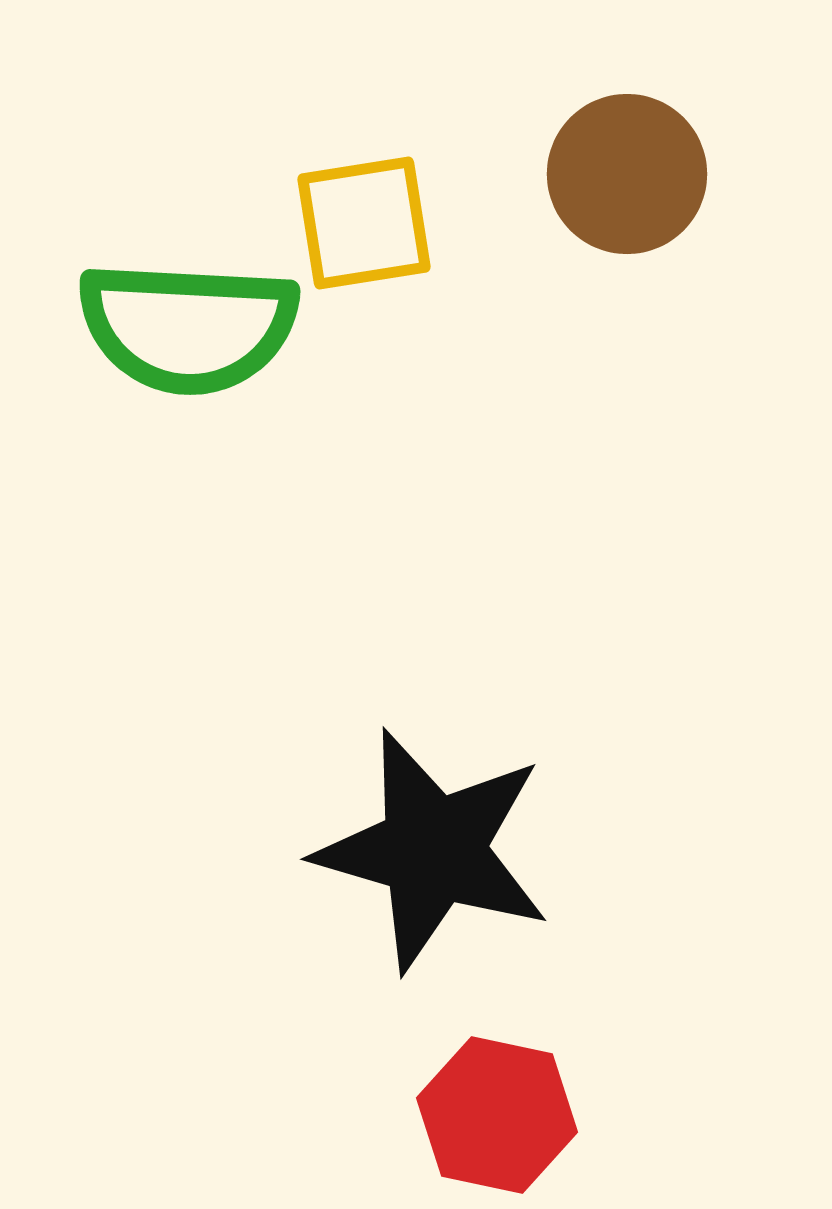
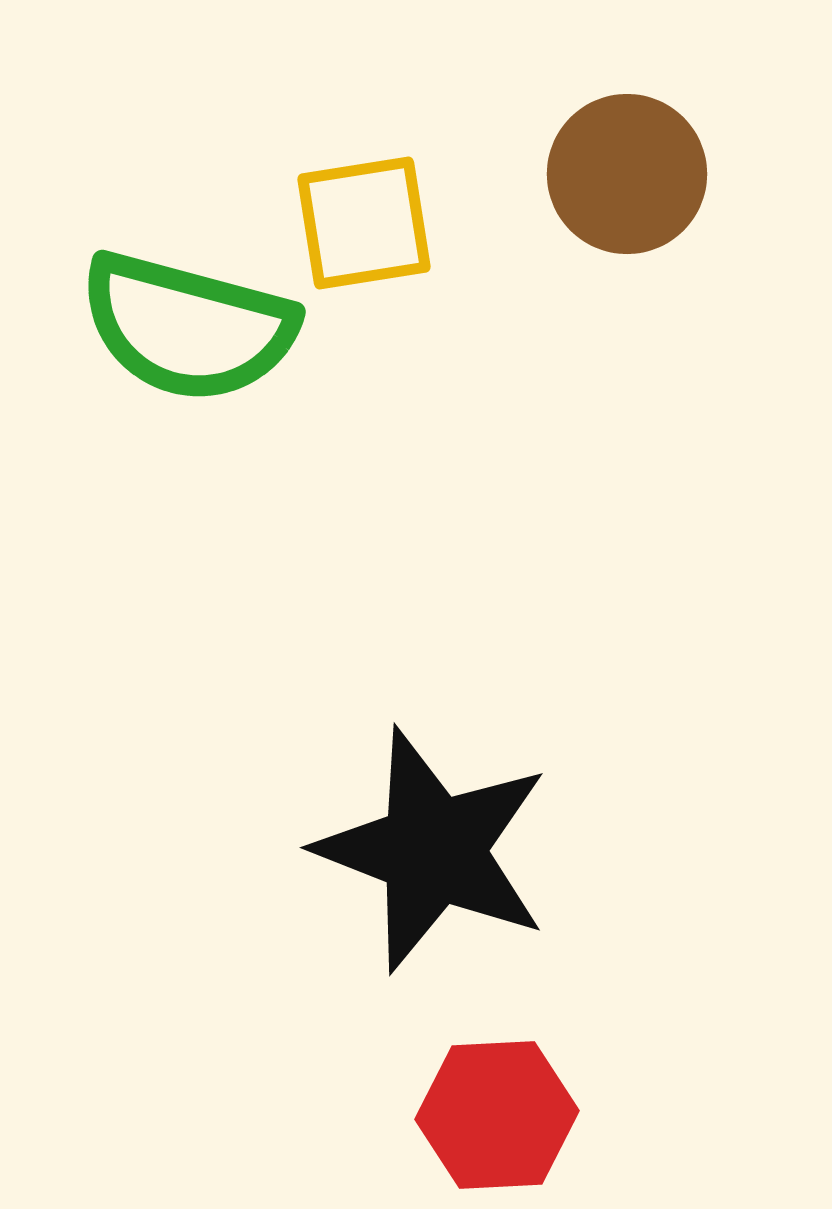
green semicircle: rotated 12 degrees clockwise
black star: rotated 5 degrees clockwise
red hexagon: rotated 15 degrees counterclockwise
